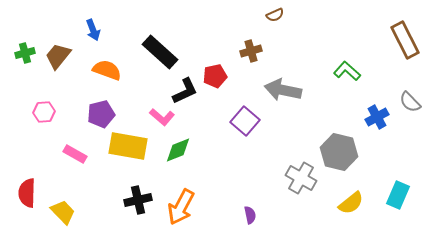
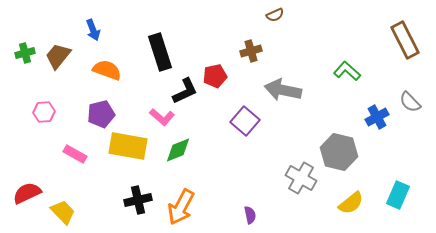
black rectangle: rotated 30 degrees clockwise
red semicircle: rotated 64 degrees clockwise
